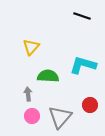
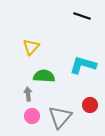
green semicircle: moved 4 px left
